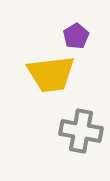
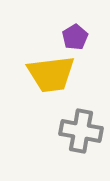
purple pentagon: moved 1 px left, 1 px down
